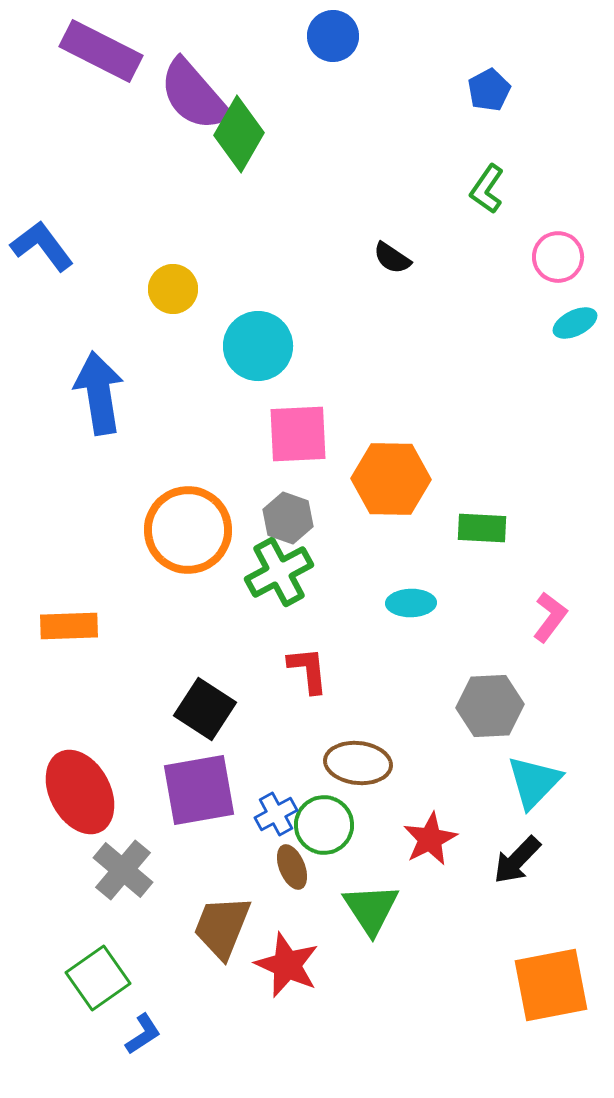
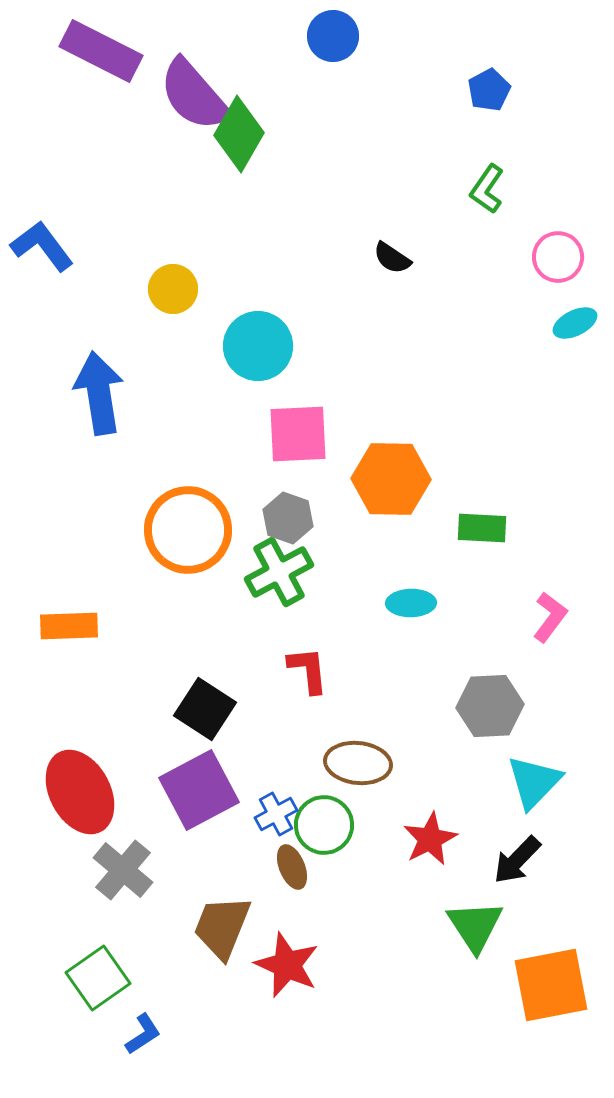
purple square at (199, 790): rotated 18 degrees counterclockwise
green triangle at (371, 909): moved 104 px right, 17 px down
